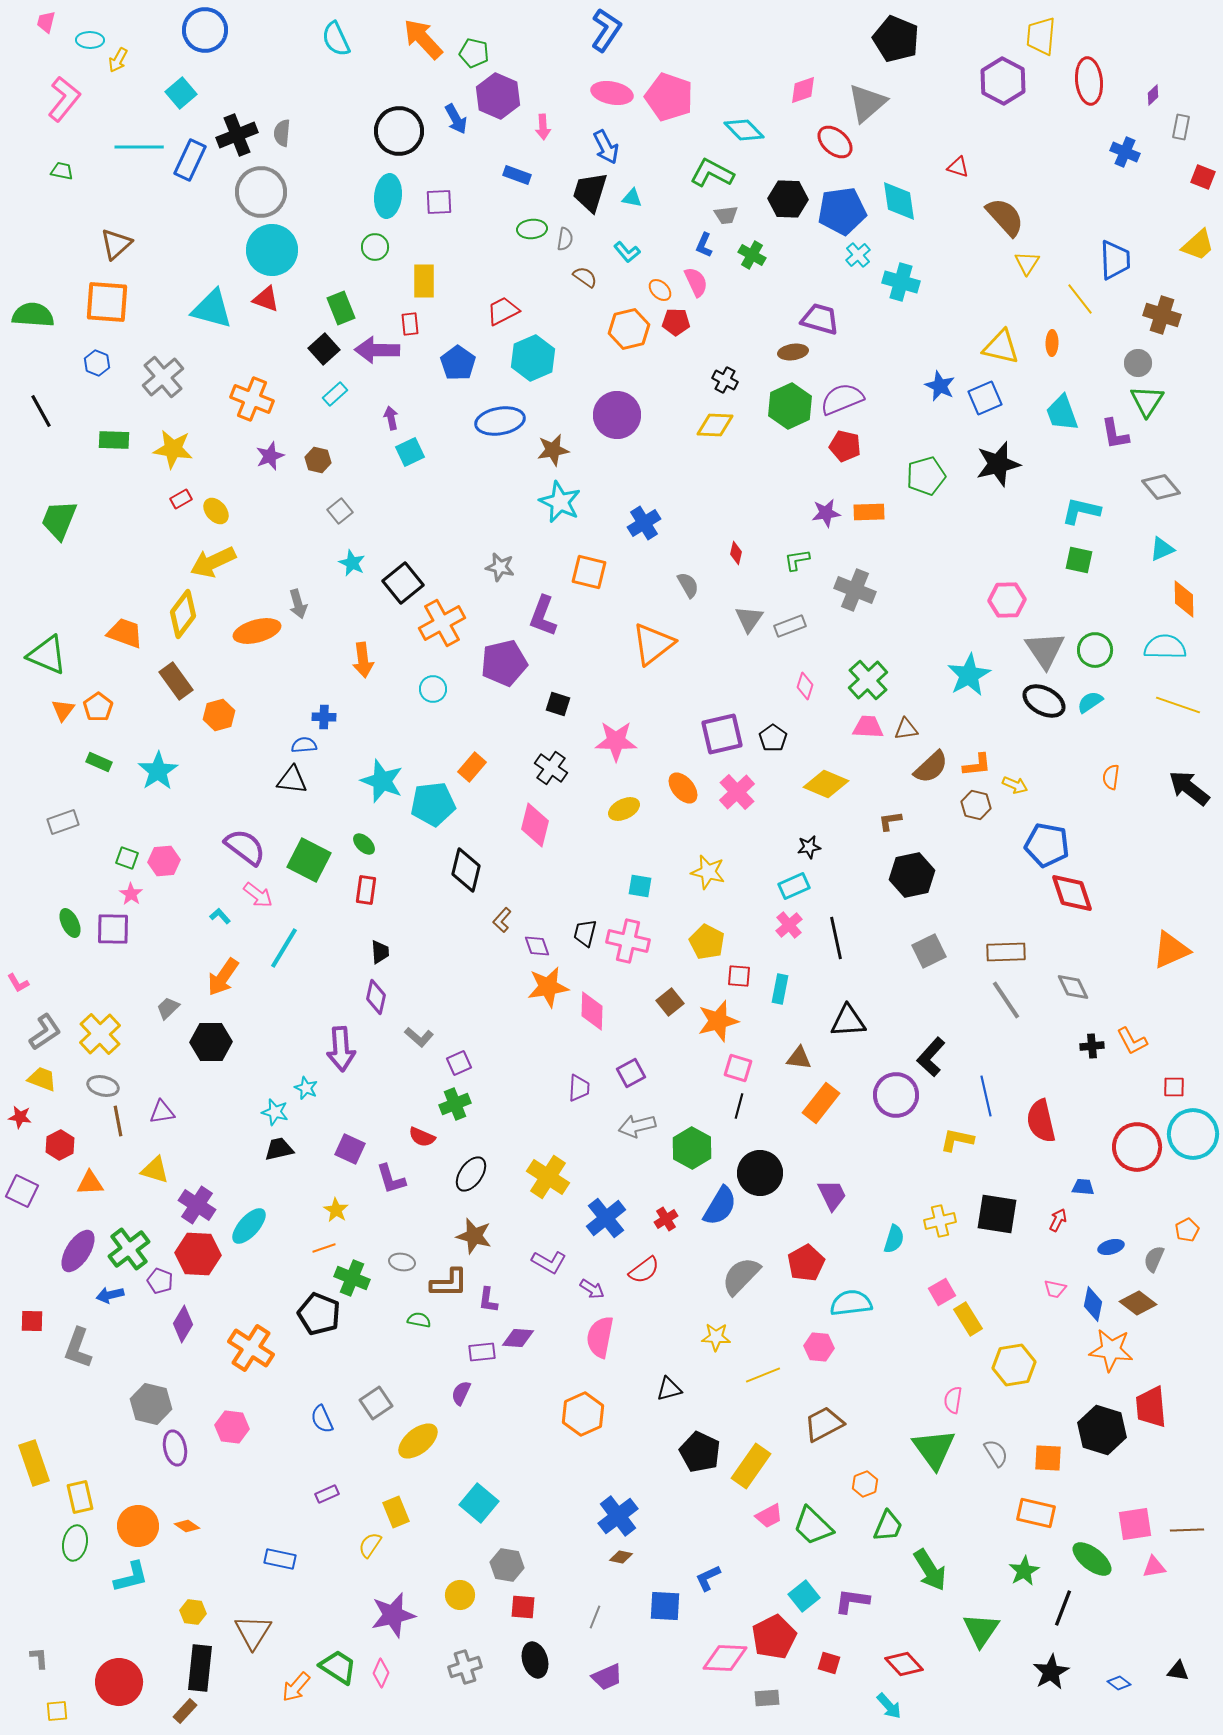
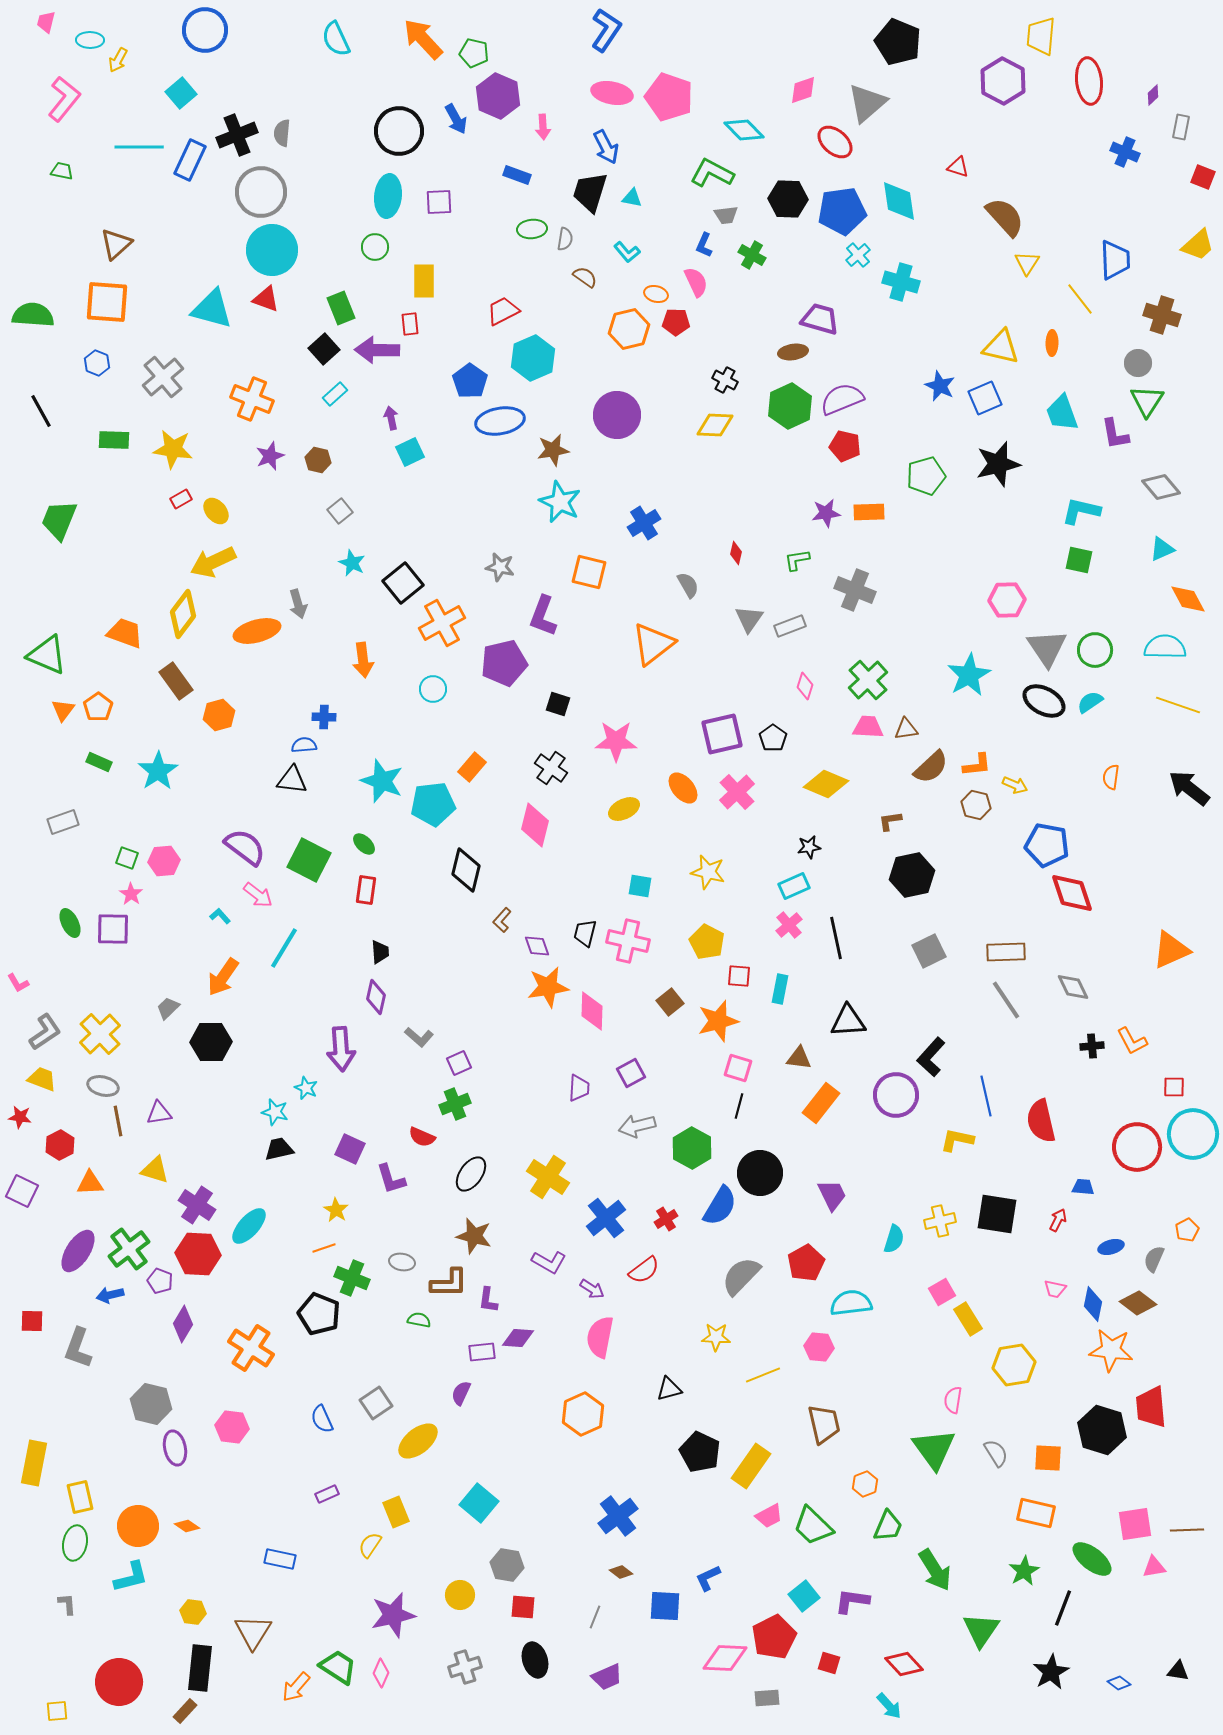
black pentagon at (896, 39): moved 2 px right, 3 px down
orange ellipse at (660, 290): moved 4 px left, 4 px down; rotated 30 degrees counterclockwise
blue pentagon at (458, 363): moved 12 px right, 18 px down
orange diamond at (1184, 599): moved 4 px right; rotated 27 degrees counterclockwise
gray triangle at (1045, 650): moved 2 px right, 2 px up
purple triangle at (162, 1112): moved 3 px left, 1 px down
brown trapezoid at (824, 1424): rotated 105 degrees clockwise
yellow rectangle at (34, 1463): rotated 30 degrees clockwise
brown diamond at (621, 1557): moved 15 px down; rotated 25 degrees clockwise
green arrow at (930, 1570): moved 5 px right
gray L-shape at (39, 1658): moved 28 px right, 54 px up
